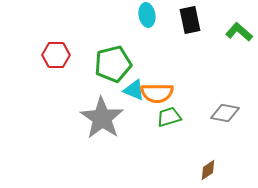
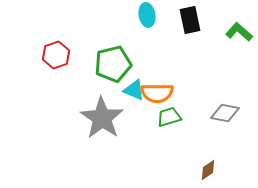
red hexagon: rotated 20 degrees counterclockwise
